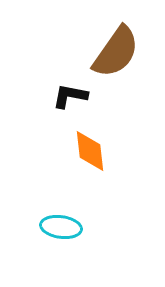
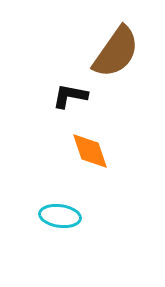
orange diamond: rotated 12 degrees counterclockwise
cyan ellipse: moved 1 px left, 11 px up
